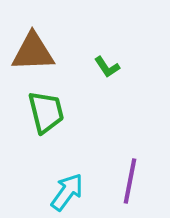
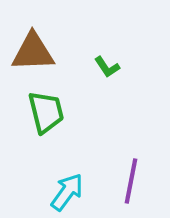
purple line: moved 1 px right
